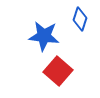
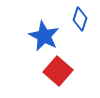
blue star: rotated 20 degrees clockwise
